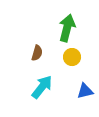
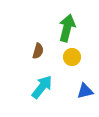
brown semicircle: moved 1 px right, 2 px up
